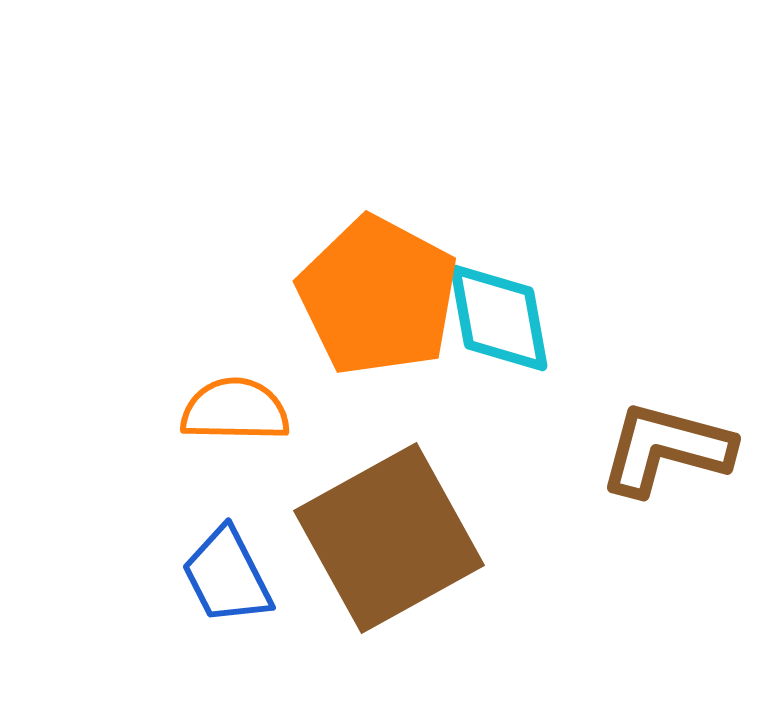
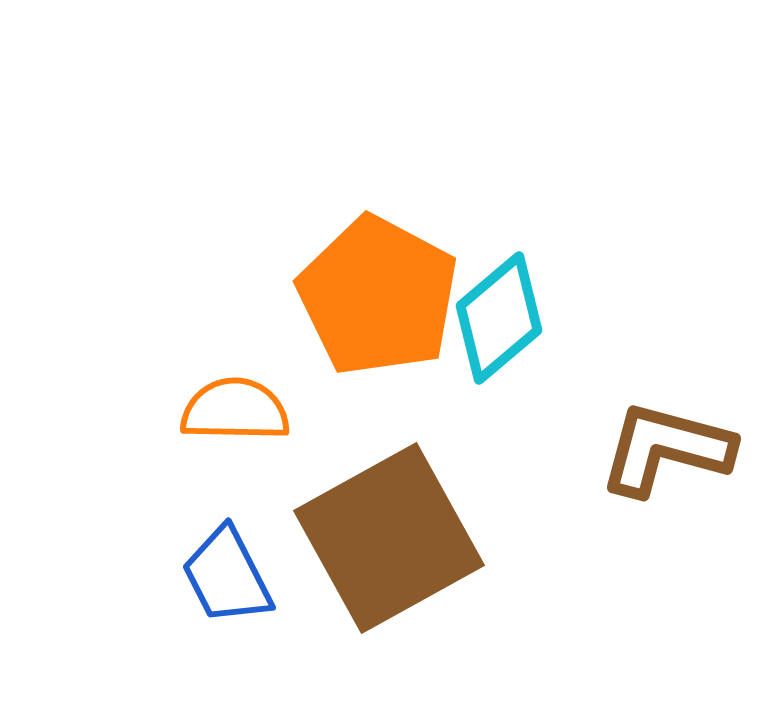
cyan diamond: rotated 60 degrees clockwise
